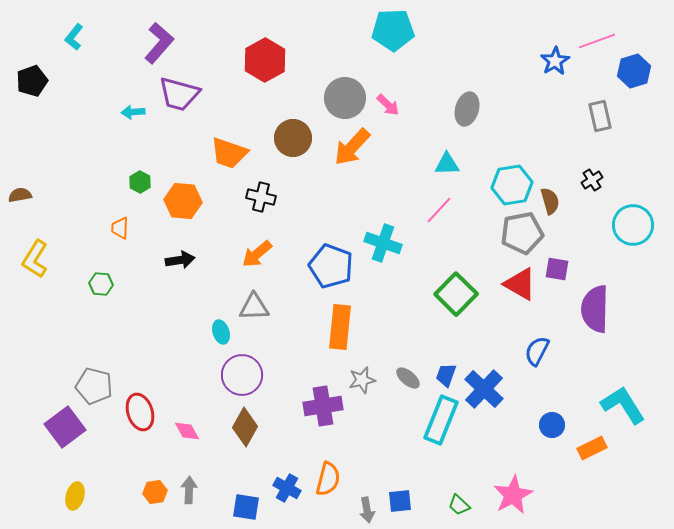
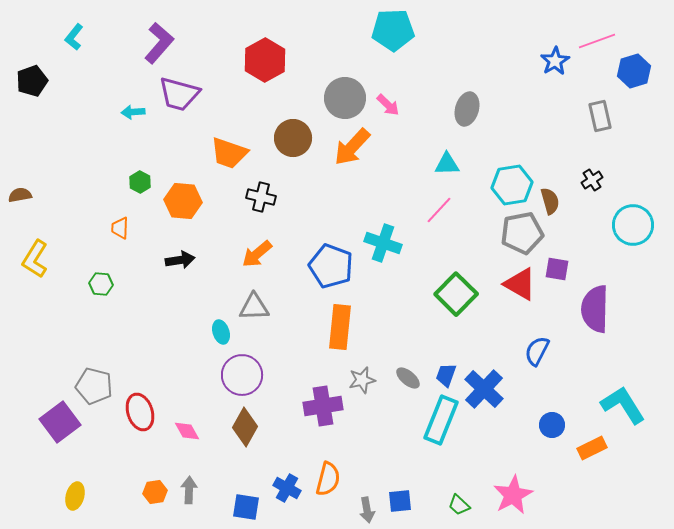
purple square at (65, 427): moved 5 px left, 5 px up
